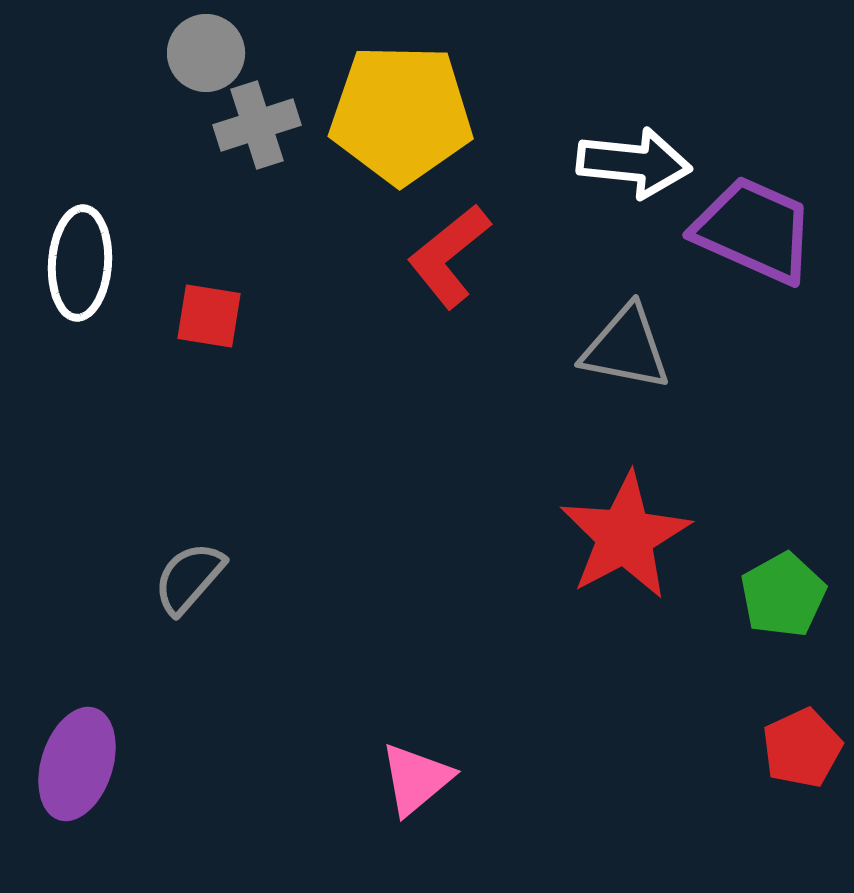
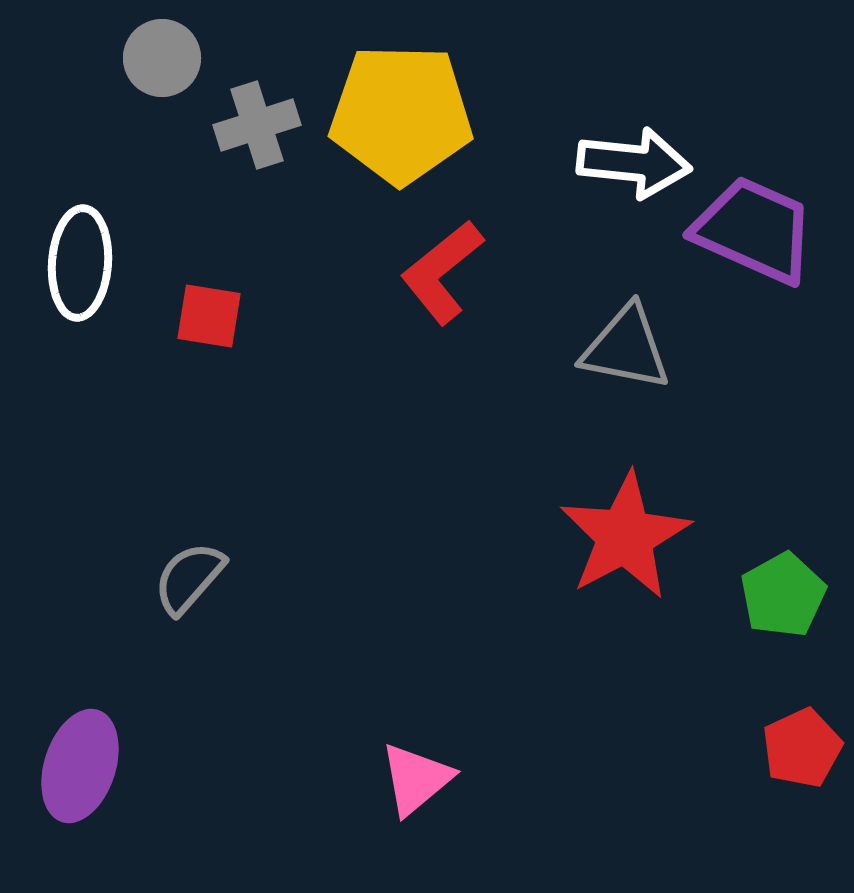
gray circle: moved 44 px left, 5 px down
red L-shape: moved 7 px left, 16 px down
purple ellipse: moved 3 px right, 2 px down
